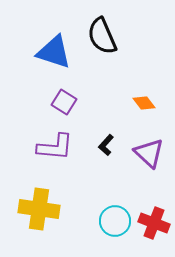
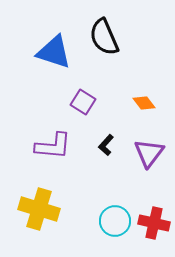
black semicircle: moved 2 px right, 1 px down
purple square: moved 19 px right
purple L-shape: moved 2 px left, 1 px up
purple triangle: rotated 24 degrees clockwise
yellow cross: rotated 9 degrees clockwise
red cross: rotated 8 degrees counterclockwise
